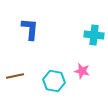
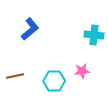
blue L-shape: rotated 45 degrees clockwise
pink star: rotated 21 degrees counterclockwise
cyan hexagon: rotated 10 degrees counterclockwise
